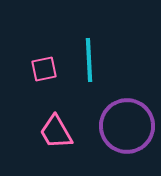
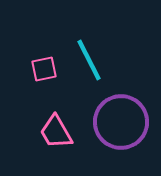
cyan line: rotated 24 degrees counterclockwise
purple circle: moved 6 px left, 4 px up
